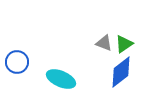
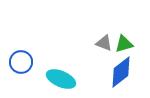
green triangle: rotated 18 degrees clockwise
blue circle: moved 4 px right
